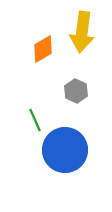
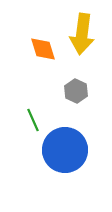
yellow arrow: moved 2 px down
orange diamond: rotated 76 degrees counterclockwise
green line: moved 2 px left
